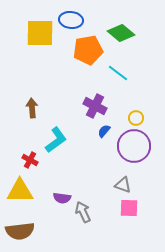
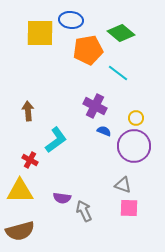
brown arrow: moved 4 px left, 3 px down
blue semicircle: rotated 72 degrees clockwise
gray arrow: moved 1 px right, 1 px up
brown semicircle: rotated 8 degrees counterclockwise
